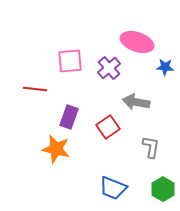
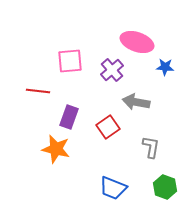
purple cross: moved 3 px right, 2 px down
red line: moved 3 px right, 2 px down
green hexagon: moved 2 px right, 2 px up; rotated 10 degrees counterclockwise
